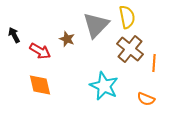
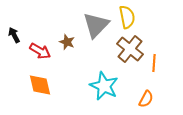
brown star: moved 3 px down
orange semicircle: rotated 84 degrees counterclockwise
